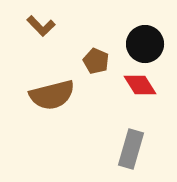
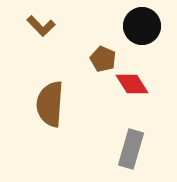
black circle: moved 3 px left, 18 px up
brown pentagon: moved 7 px right, 2 px up
red diamond: moved 8 px left, 1 px up
brown semicircle: moved 2 px left, 9 px down; rotated 108 degrees clockwise
